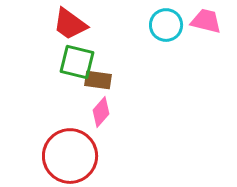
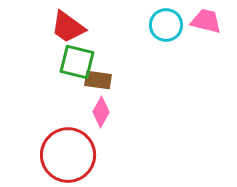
red trapezoid: moved 2 px left, 3 px down
pink diamond: rotated 12 degrees counterclockwise
red circle: moved 2 px left, 1 px up
